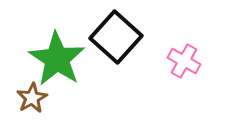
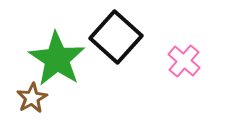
pink cross: rotated 12 degrees clockwise
